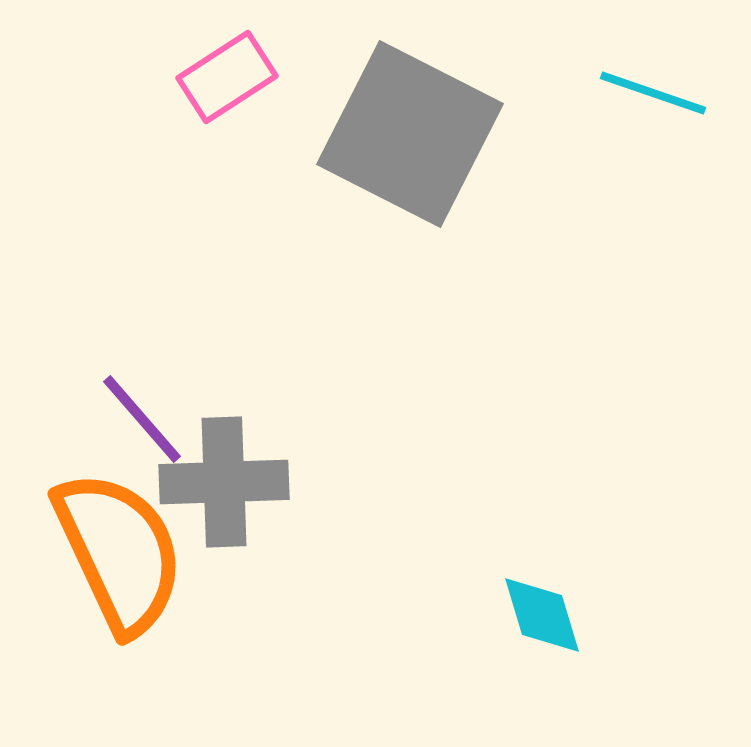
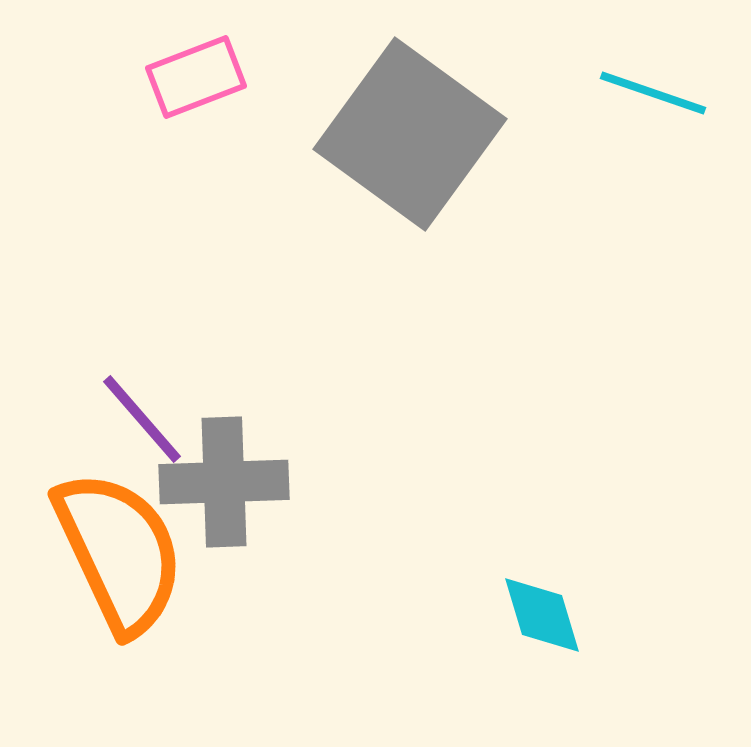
pink rectangle: moved 31 px left; rotated 12 degrees clockwise
gray square: rotated 9 degrees clockwise
